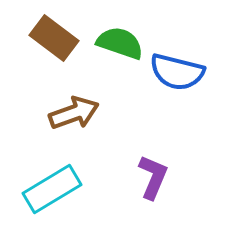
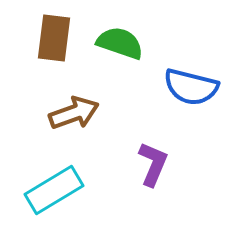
brown rectangle: rotated 60 degrees clockwise
blue semicircle: moved 14 px right, 15 px down
purple L-shape: moved 13 px up
cyan rectangle: moved 2 px right, 1 px down
